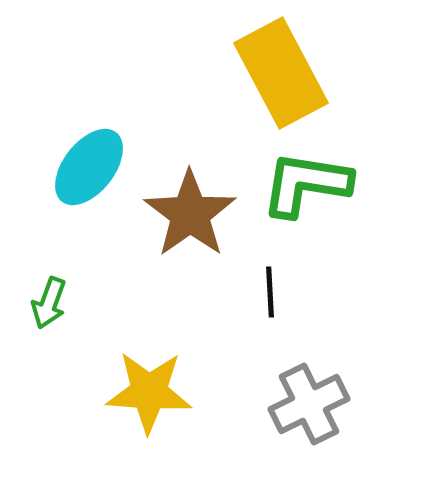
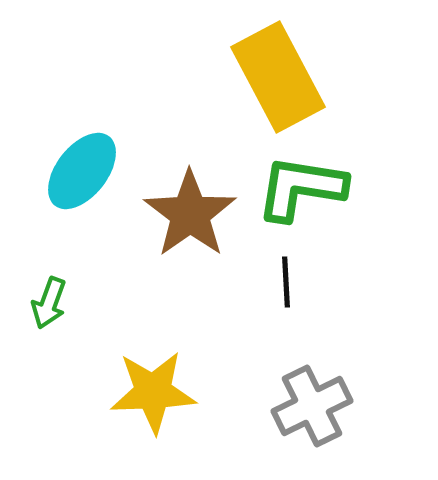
yellow rectangle: moved 3 px left, 4 px down
cyan ellipse: moved 7 px left, 4 px down
green L-shape: moved 5 px left, 4 px down
black line: moved 16 px right, 10 px up
yellow star: moved 4 px right; rotated 6 degrees counterclockwise
gray cross: moved 3 px right, 2 px down
